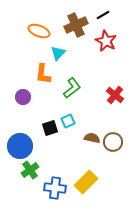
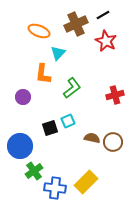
brown cross: moved 1 px up
red cross: rotated 36 degrees clockwise
green cross: moved 4 px right, 1 px down
